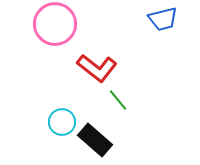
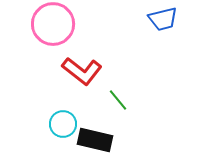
pink circle: moved 2 px left
red L-shape: moved 15 px left, 3 px down
cyan circle: moved 1 px right, 2 px down
black rectangle: rotated 28 degrees counterclockwise
